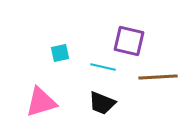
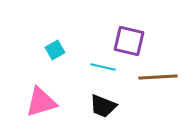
cyan square: moved 5 px left, 3 px up; rotated 18 degrees counterclockwise
black trapezoid: moved 1 px right, 3 px down
